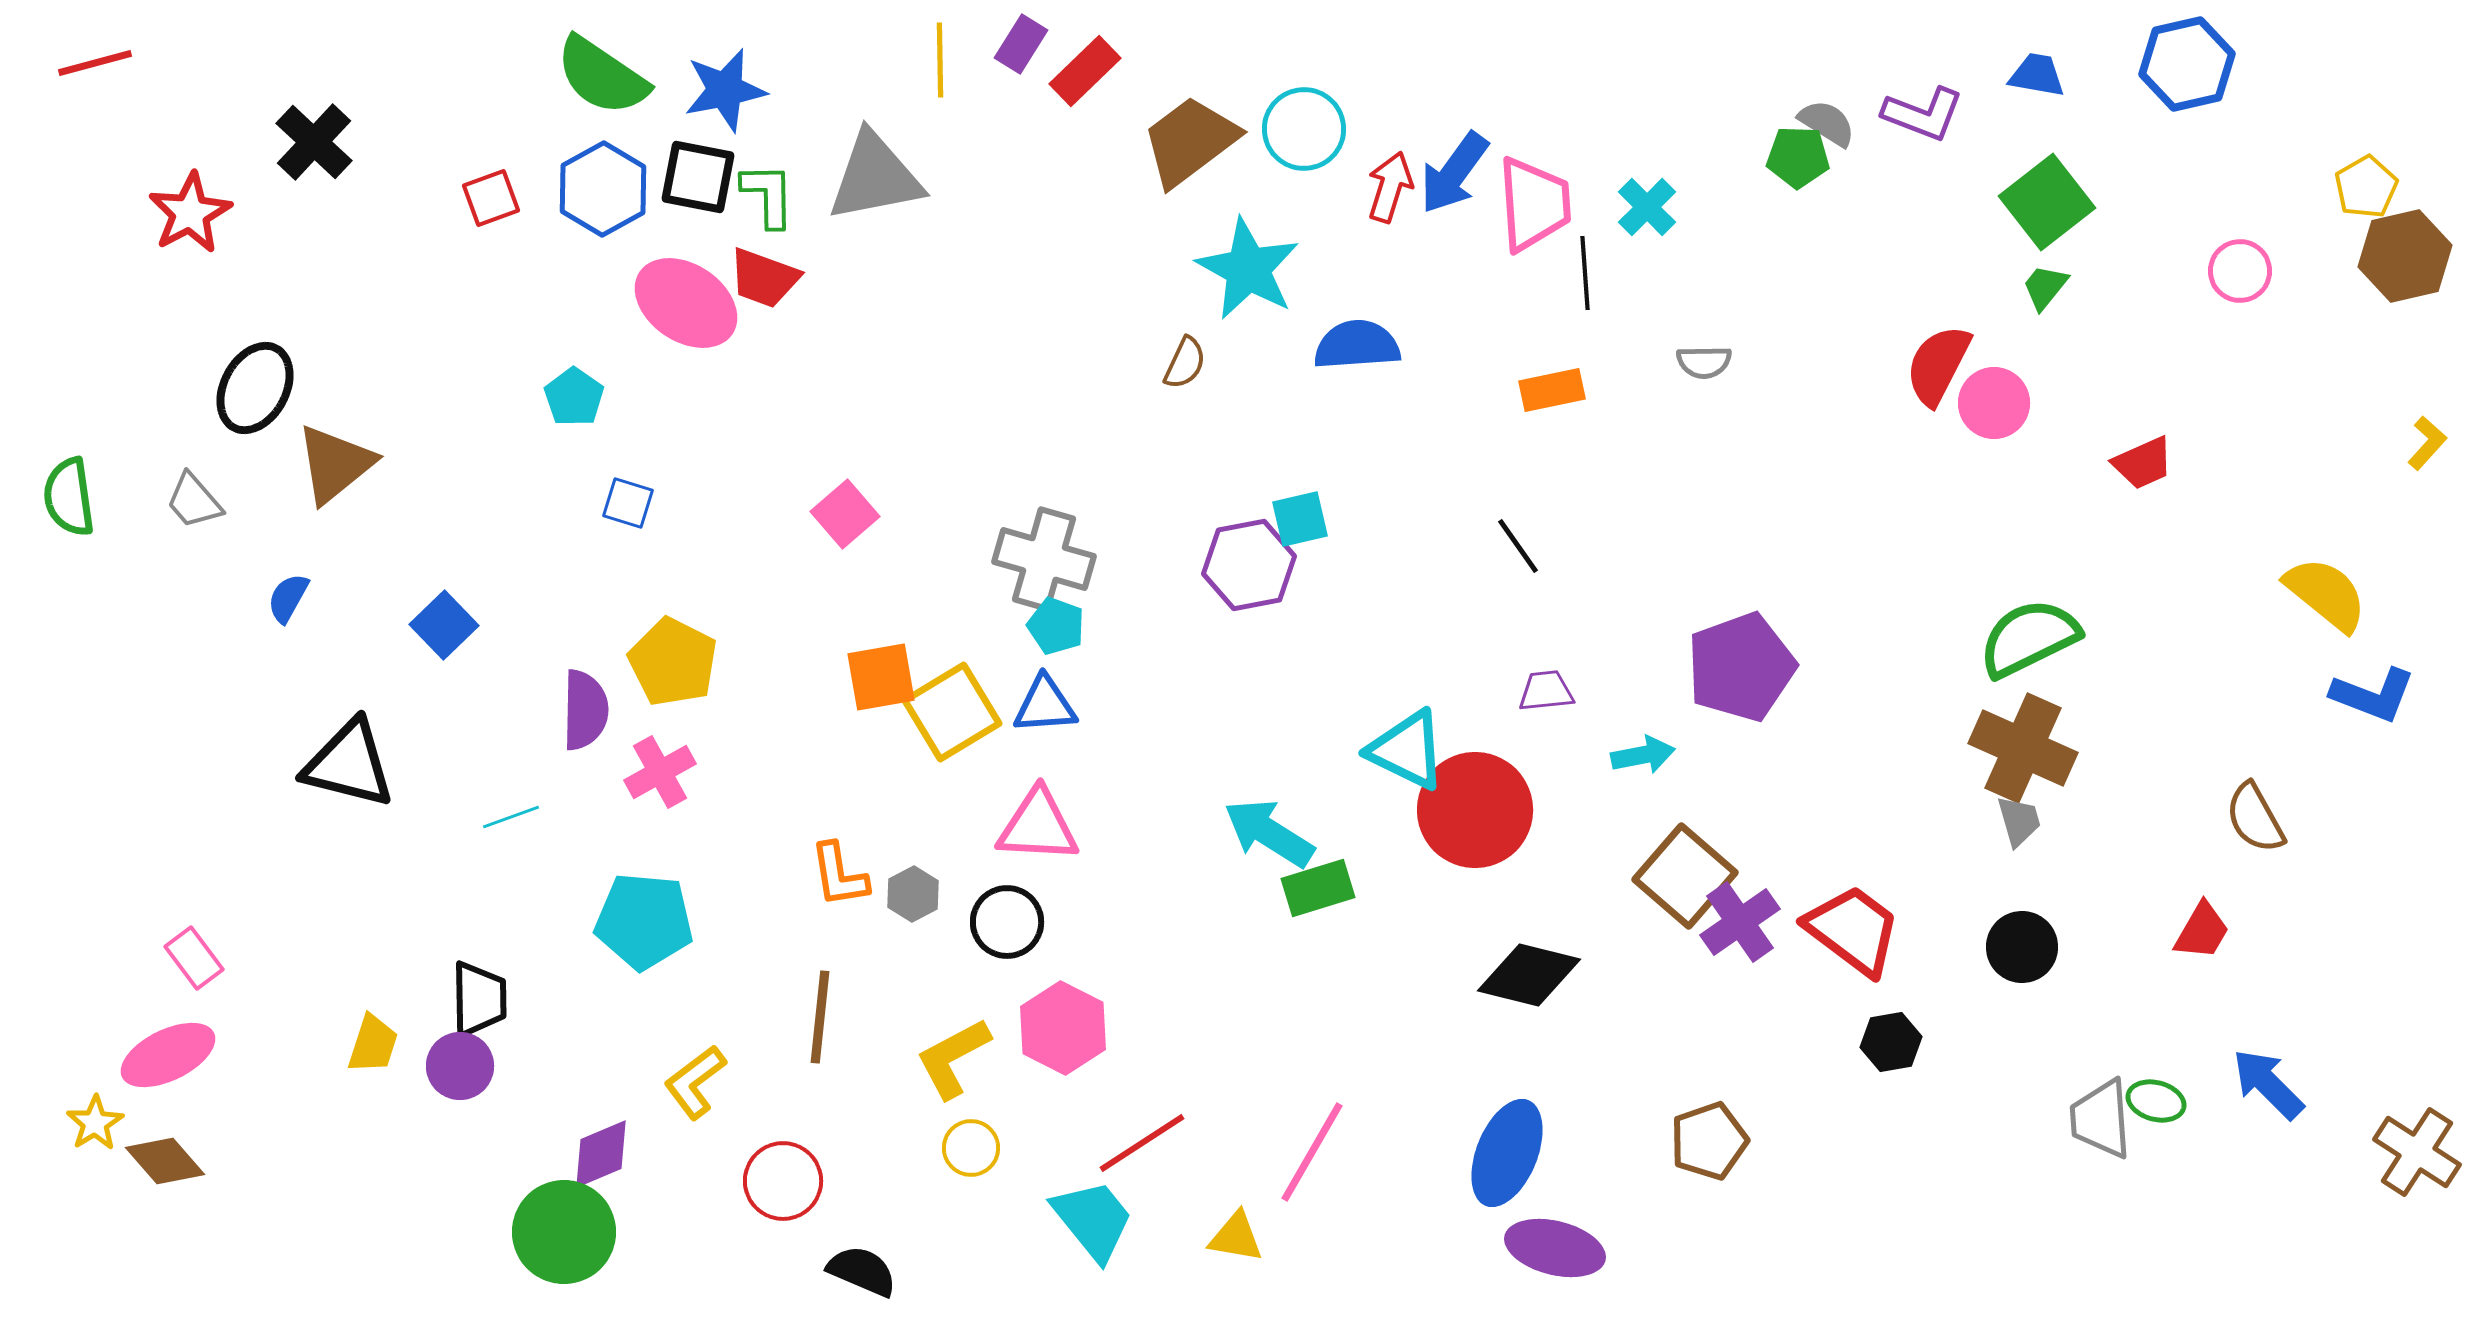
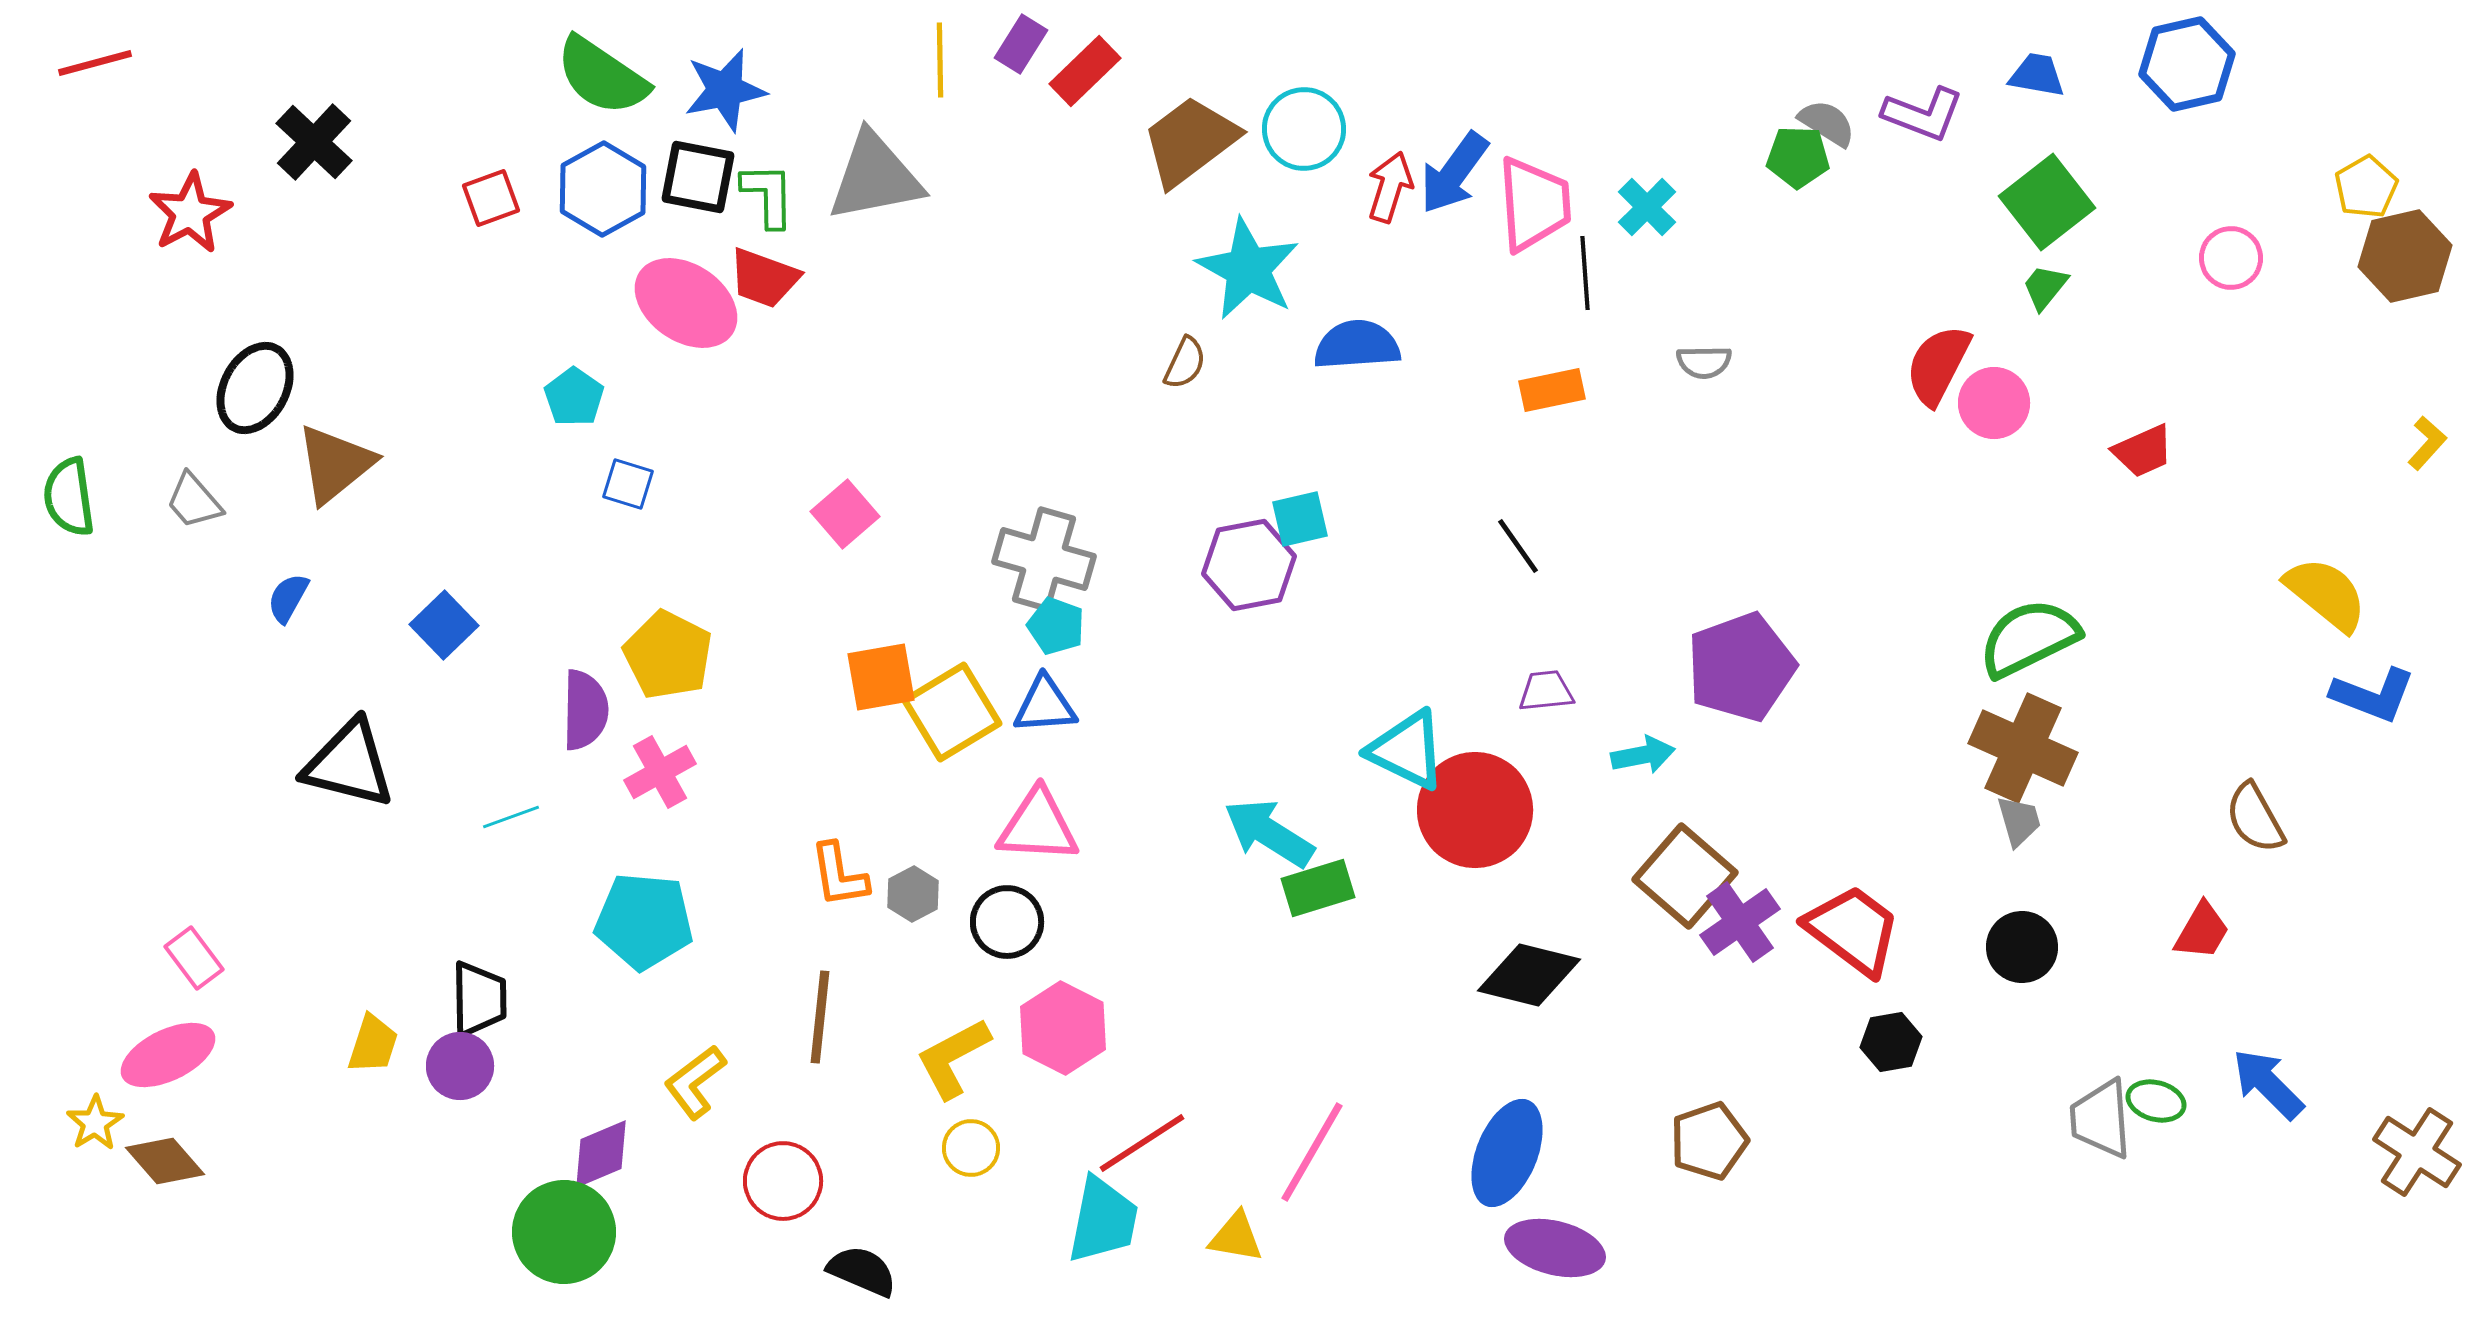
pink circle at (2240, 271): moved 9 px left, 13 px up
red trapezoid at (2143, 463): moved 12 px up
blue square at (628, 503): moved 19 px up
yellow pentagon at (673, 662): moved 5 px left, 7 px up
cyan trapezoid at (1093, 1220): moved 10 px right; rotated 50 degrees clockwise
